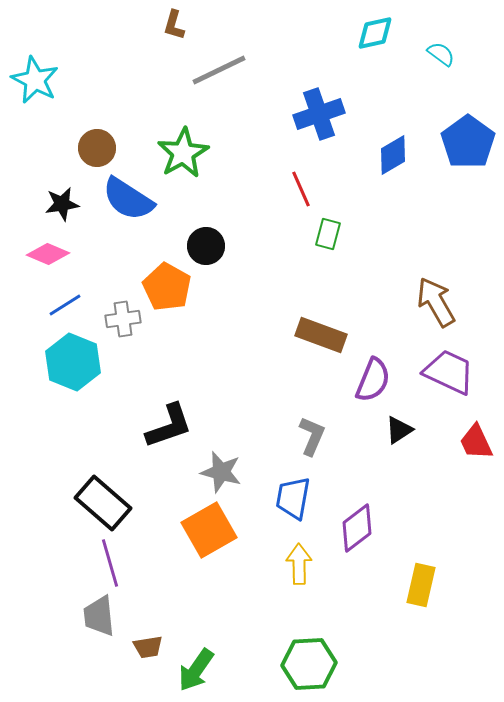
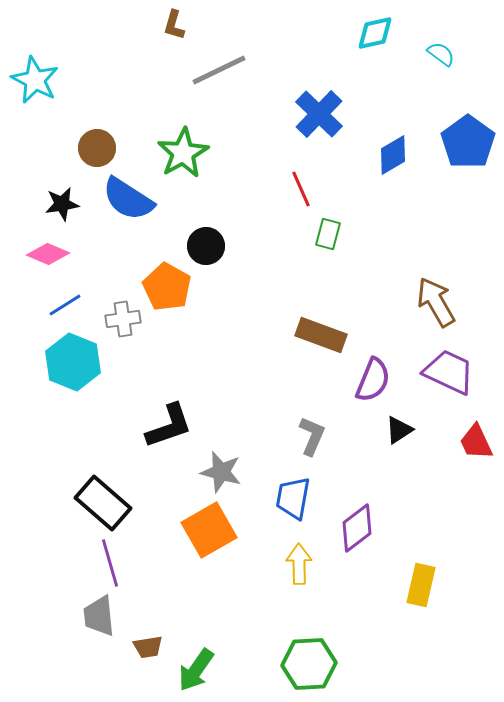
blue cross: rotated 27 degrees counterclockwise
